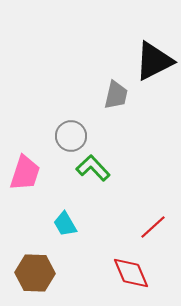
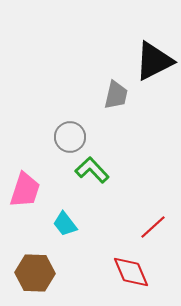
gray circle: moved 1 px left, 1 px down
green L-shape: moved 1 px left, 2 px down
pink trapezoid: moved 17 px down
cyan trapezoid: rotated 8 degrees counterclockwise
red diamond: moved 1 px up
